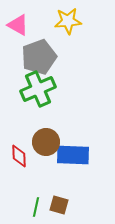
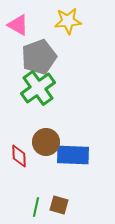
green cross: moved 1 px up; rotated 12 degrees counterclockwise
